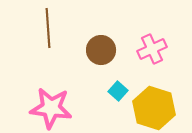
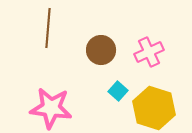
brown line: rotated 9 degrees clockwise
pink cross: moved 3 px left, 3 px down
